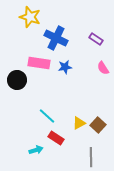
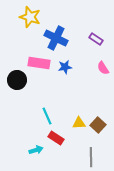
cyan line: rotated 24 degrees clockwise
yellow triangle: rotated 24 degrees clockwise
